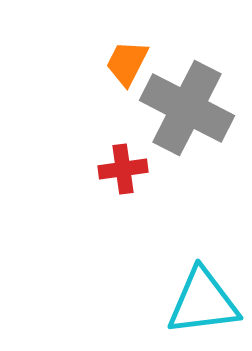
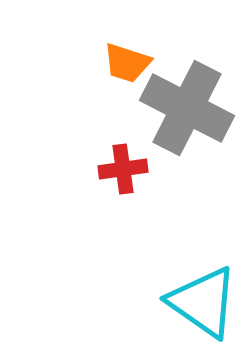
orange trapezoid: rotated 99 degrees counterclockwise
cyan triangle: rotated 42 degrees clockwise
